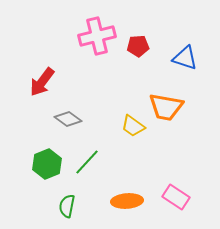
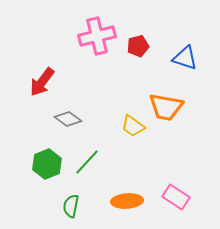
red pentagon: rotated 10 degrees counterclockwise
green semicircle: moved 4 px right
